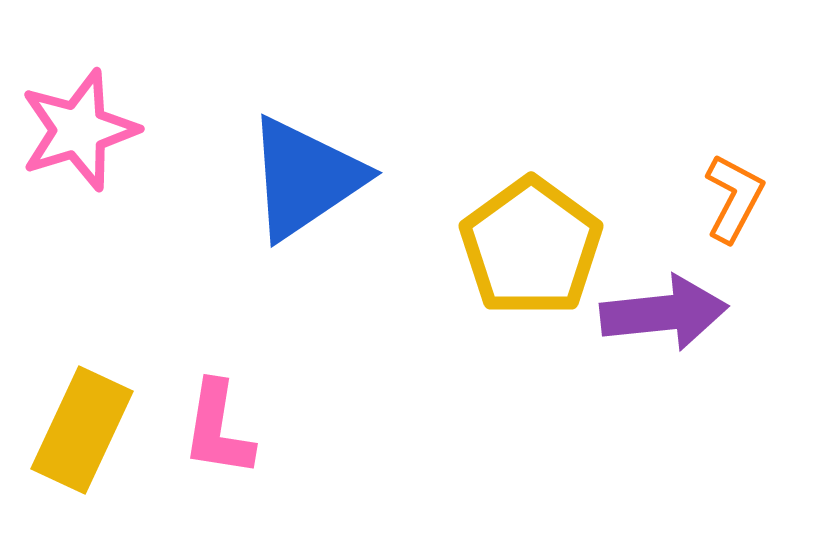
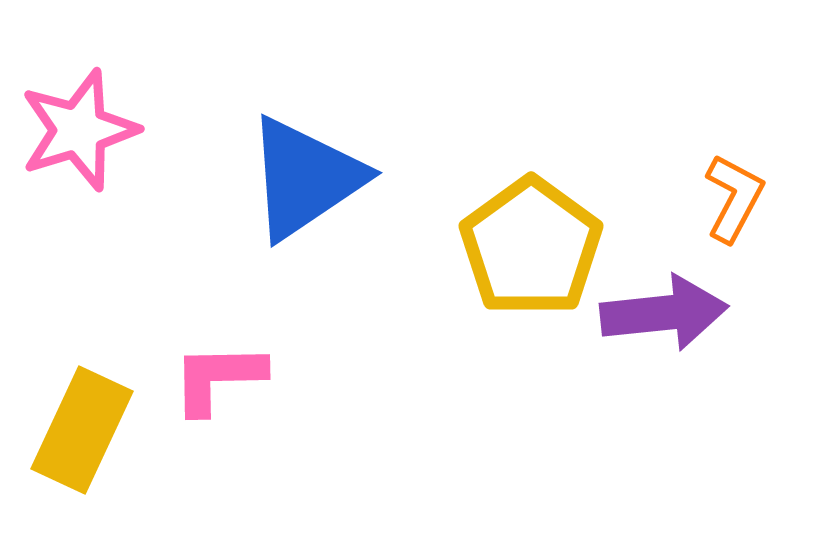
pink L-shape: moved 51 px up; rotated 80 degrees clockwise
